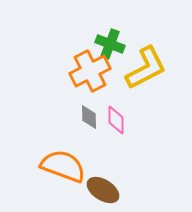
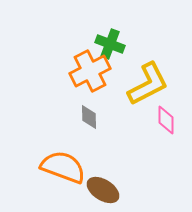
yellow L-shape: moved 2 px right, 16 px down
pink diamond: moved 50 px right
orange semicircle: moved 1 px down
